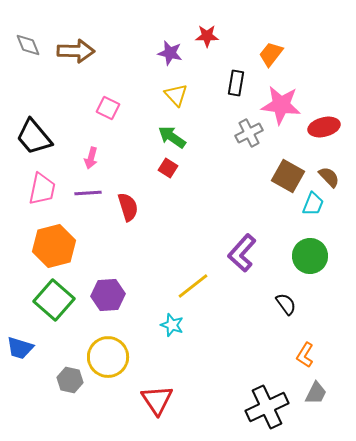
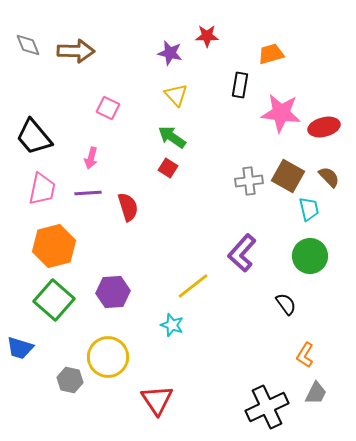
orange trapezoid: rotated 36 degrees clockwise
black rectangle: moved 4 px right, 2 px down
pink star: moved 8 px down
gray cross: moved 48 px down; rotated 20 degrees clockwise
cyan trapezoid: moved 4 px left, 5 px down; rotated 35 degrees counterclockwise
purple hexagon: moved 5 px right, 3 px up
